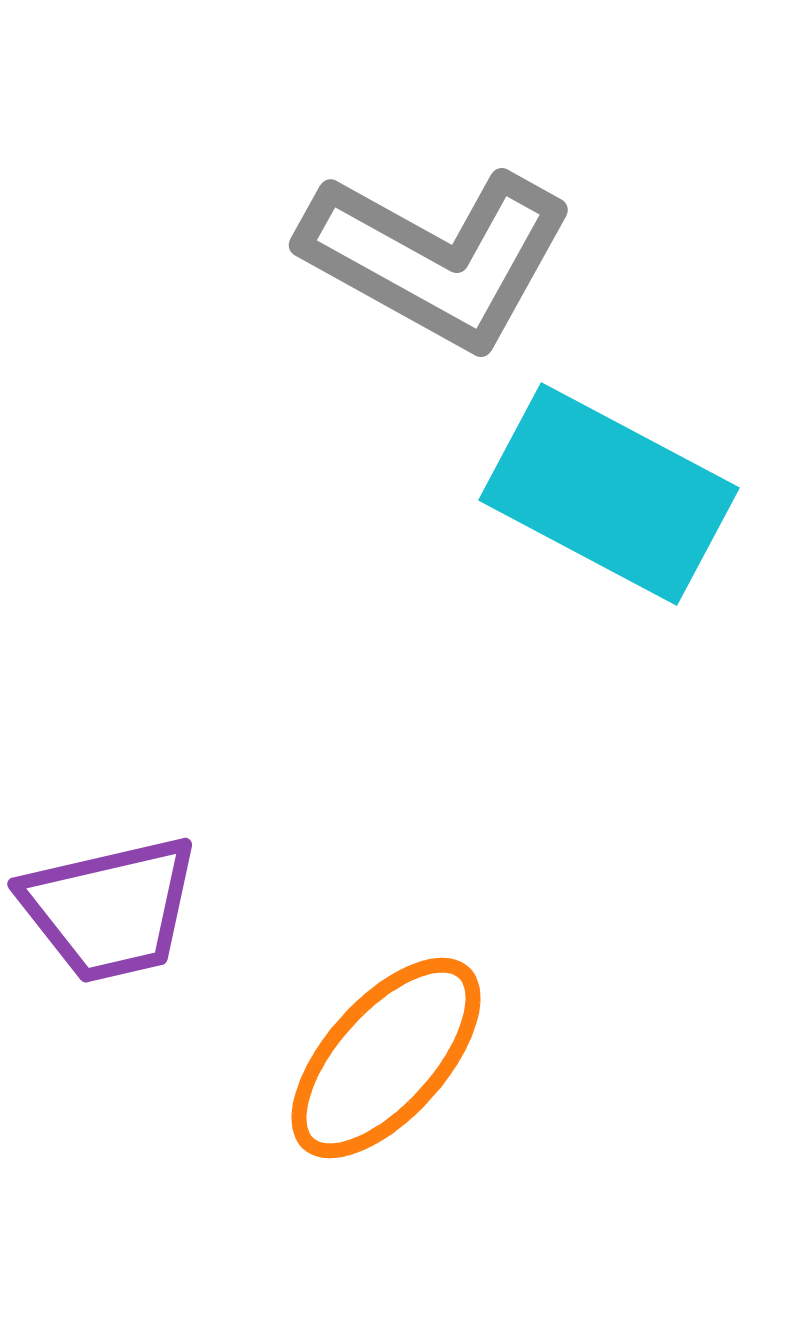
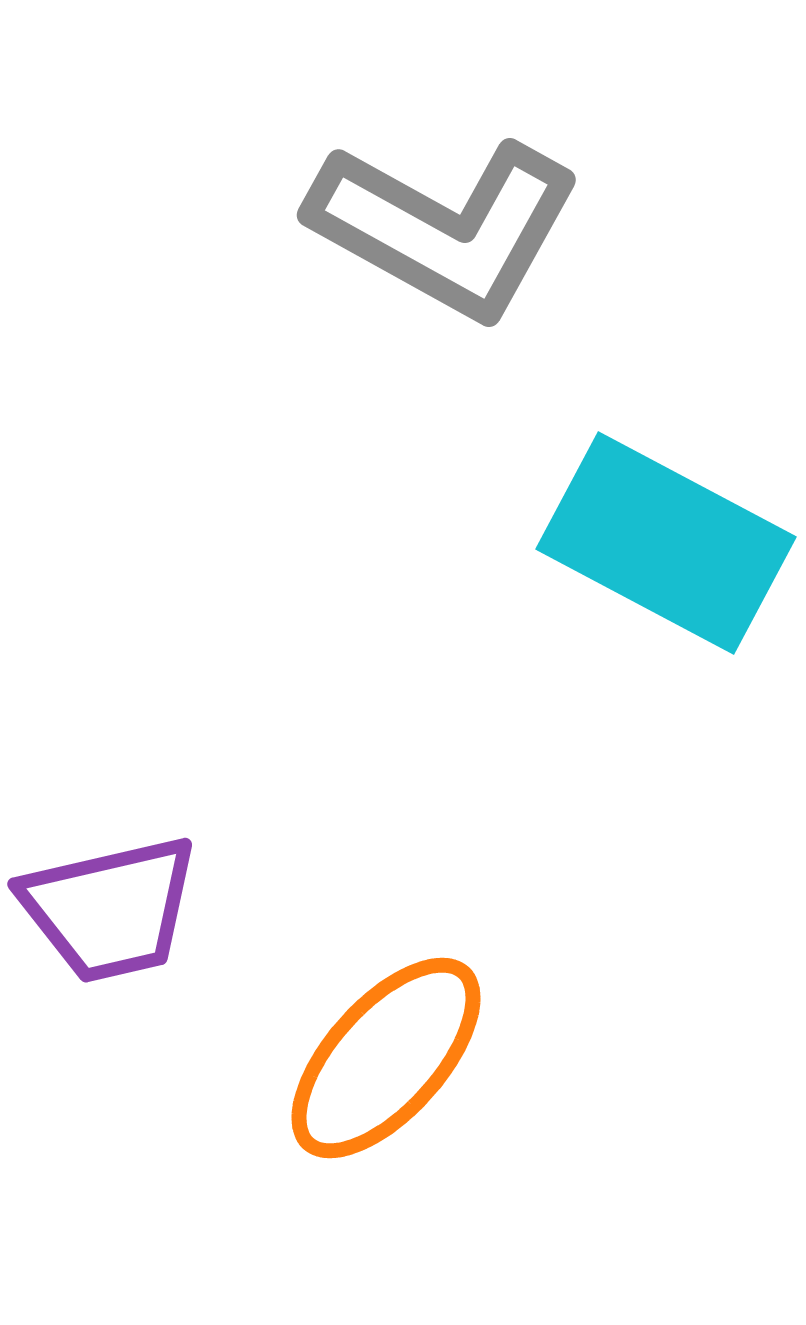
gray L-shape: moved 8 px right, 30 px up
cyan rectangle: moved 57 px right, 49 px down
